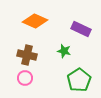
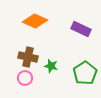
green star: moved 13 px left, 15 px down
brown cross: moved 1 px right, 2 px down
green pentagon: moved 6 px right, 7 px up
